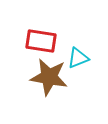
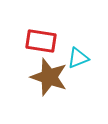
brown star: rotated 9 degrees clockwise
